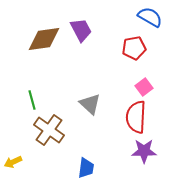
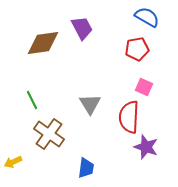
blue semicircle: moved 3 px left
purple trapezoid: moved 1 px right, 2 px up
brown diamond: moved 1 px left, 4 px down
red pentagon: moved 3 px right, 1 px down
pink square: rotated 30 degrees counterclockwise
green line: rotated 12 degrees counterclockwise
gray triangle: rotated 15 degrees clockwise
red semicircle: moved 7 px left
brown cross: moved 4 px down
purple star: moved 2 px right, 4 px up; rotated 20 degrees clockwise
